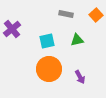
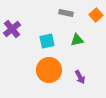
gray rectangle: moved 1 px up
orange circle: moved 1 px down
